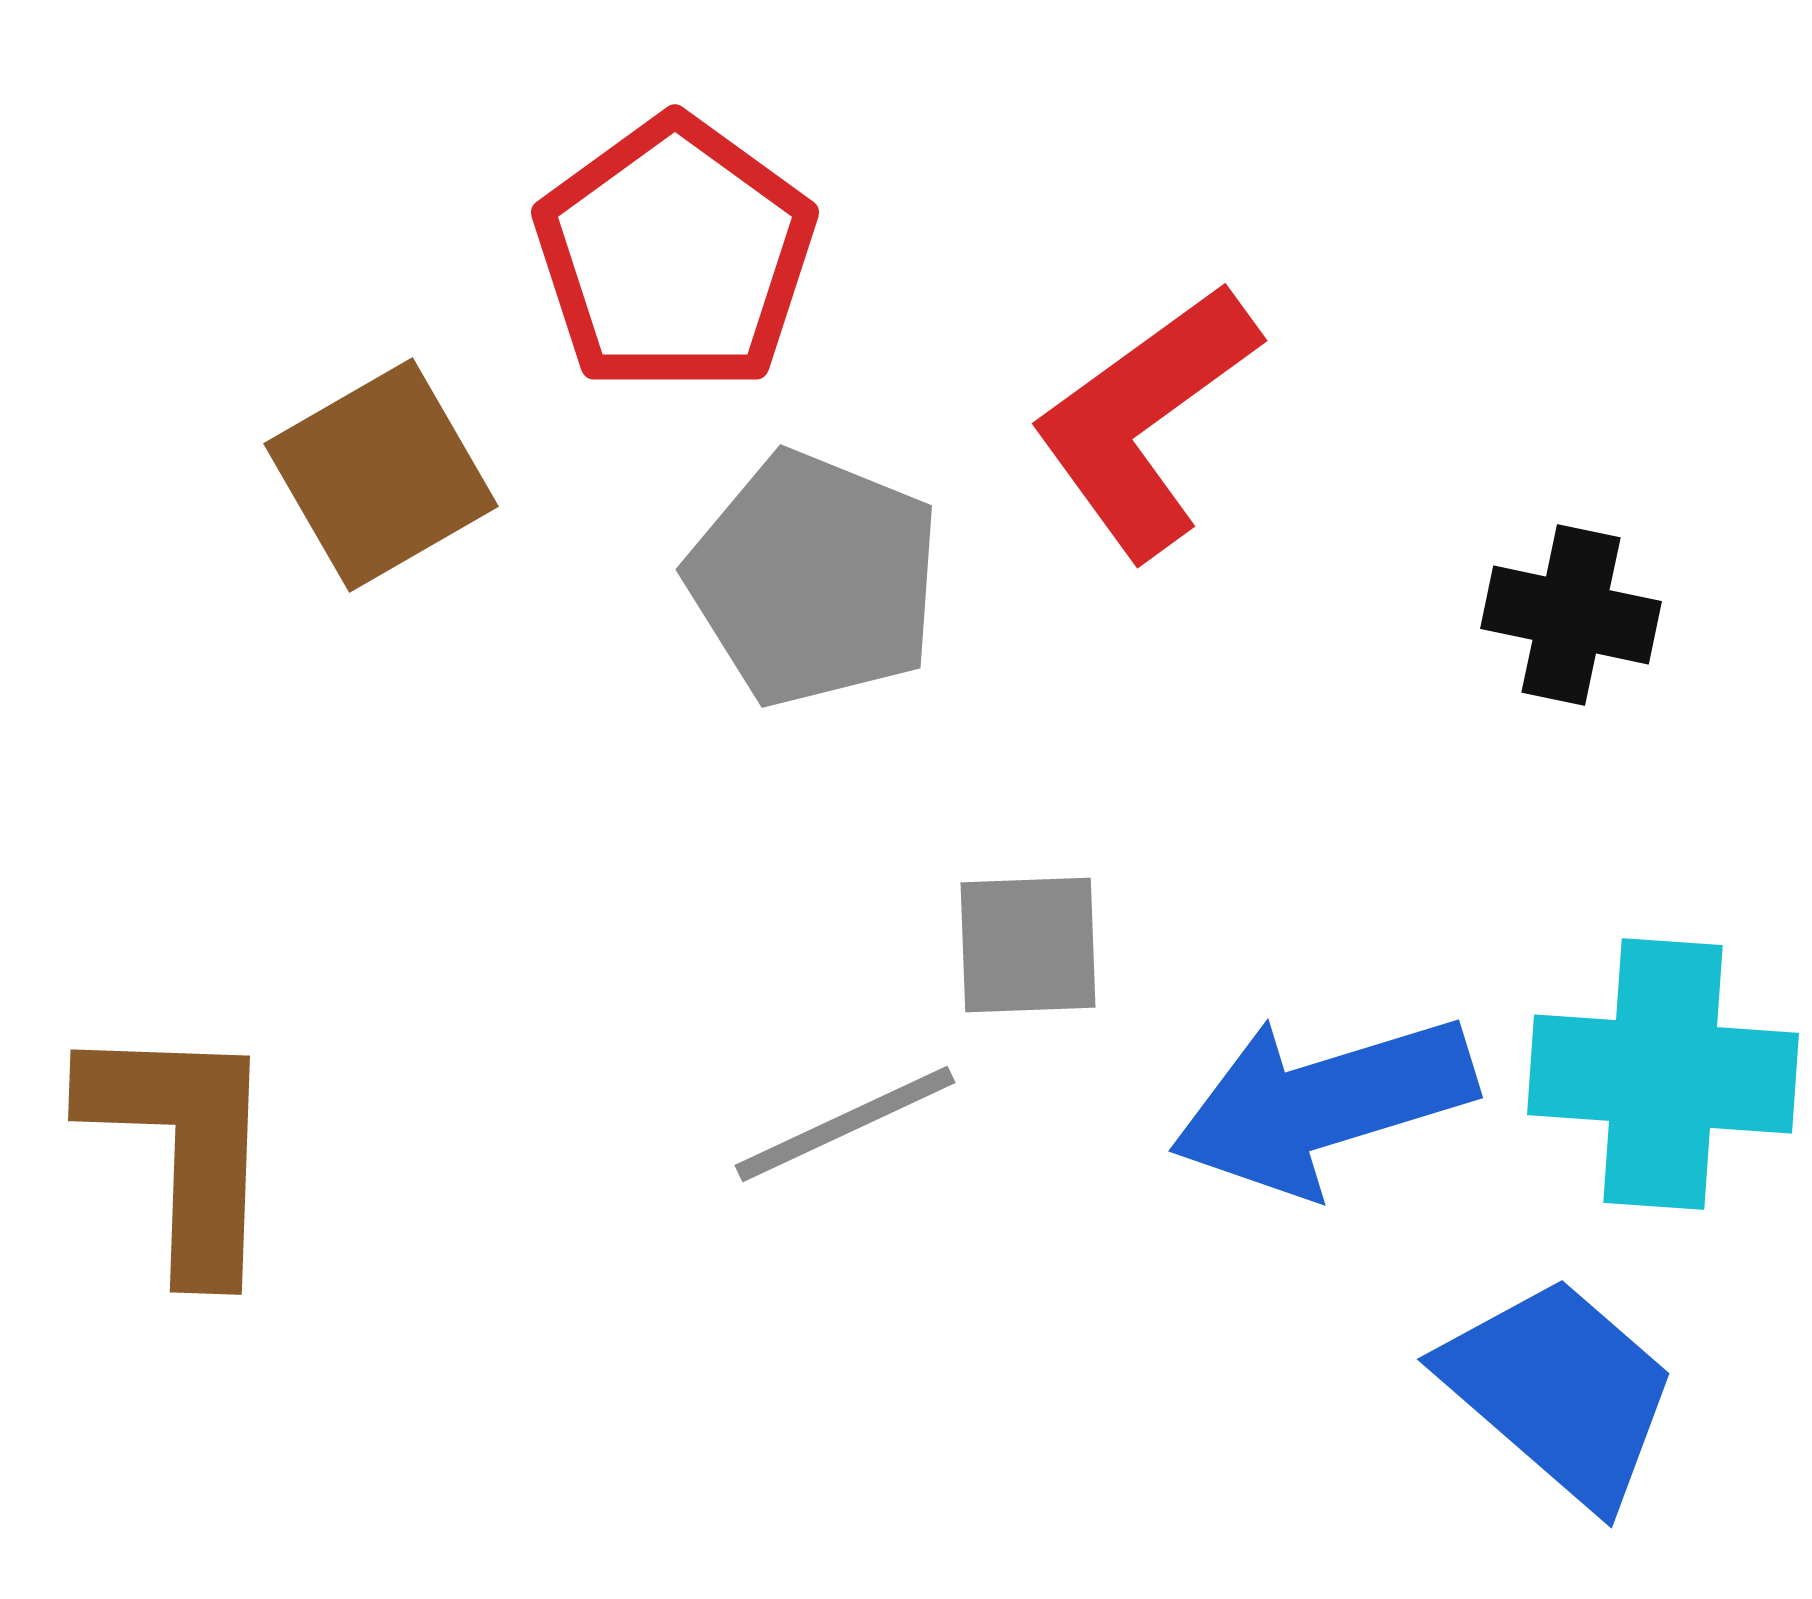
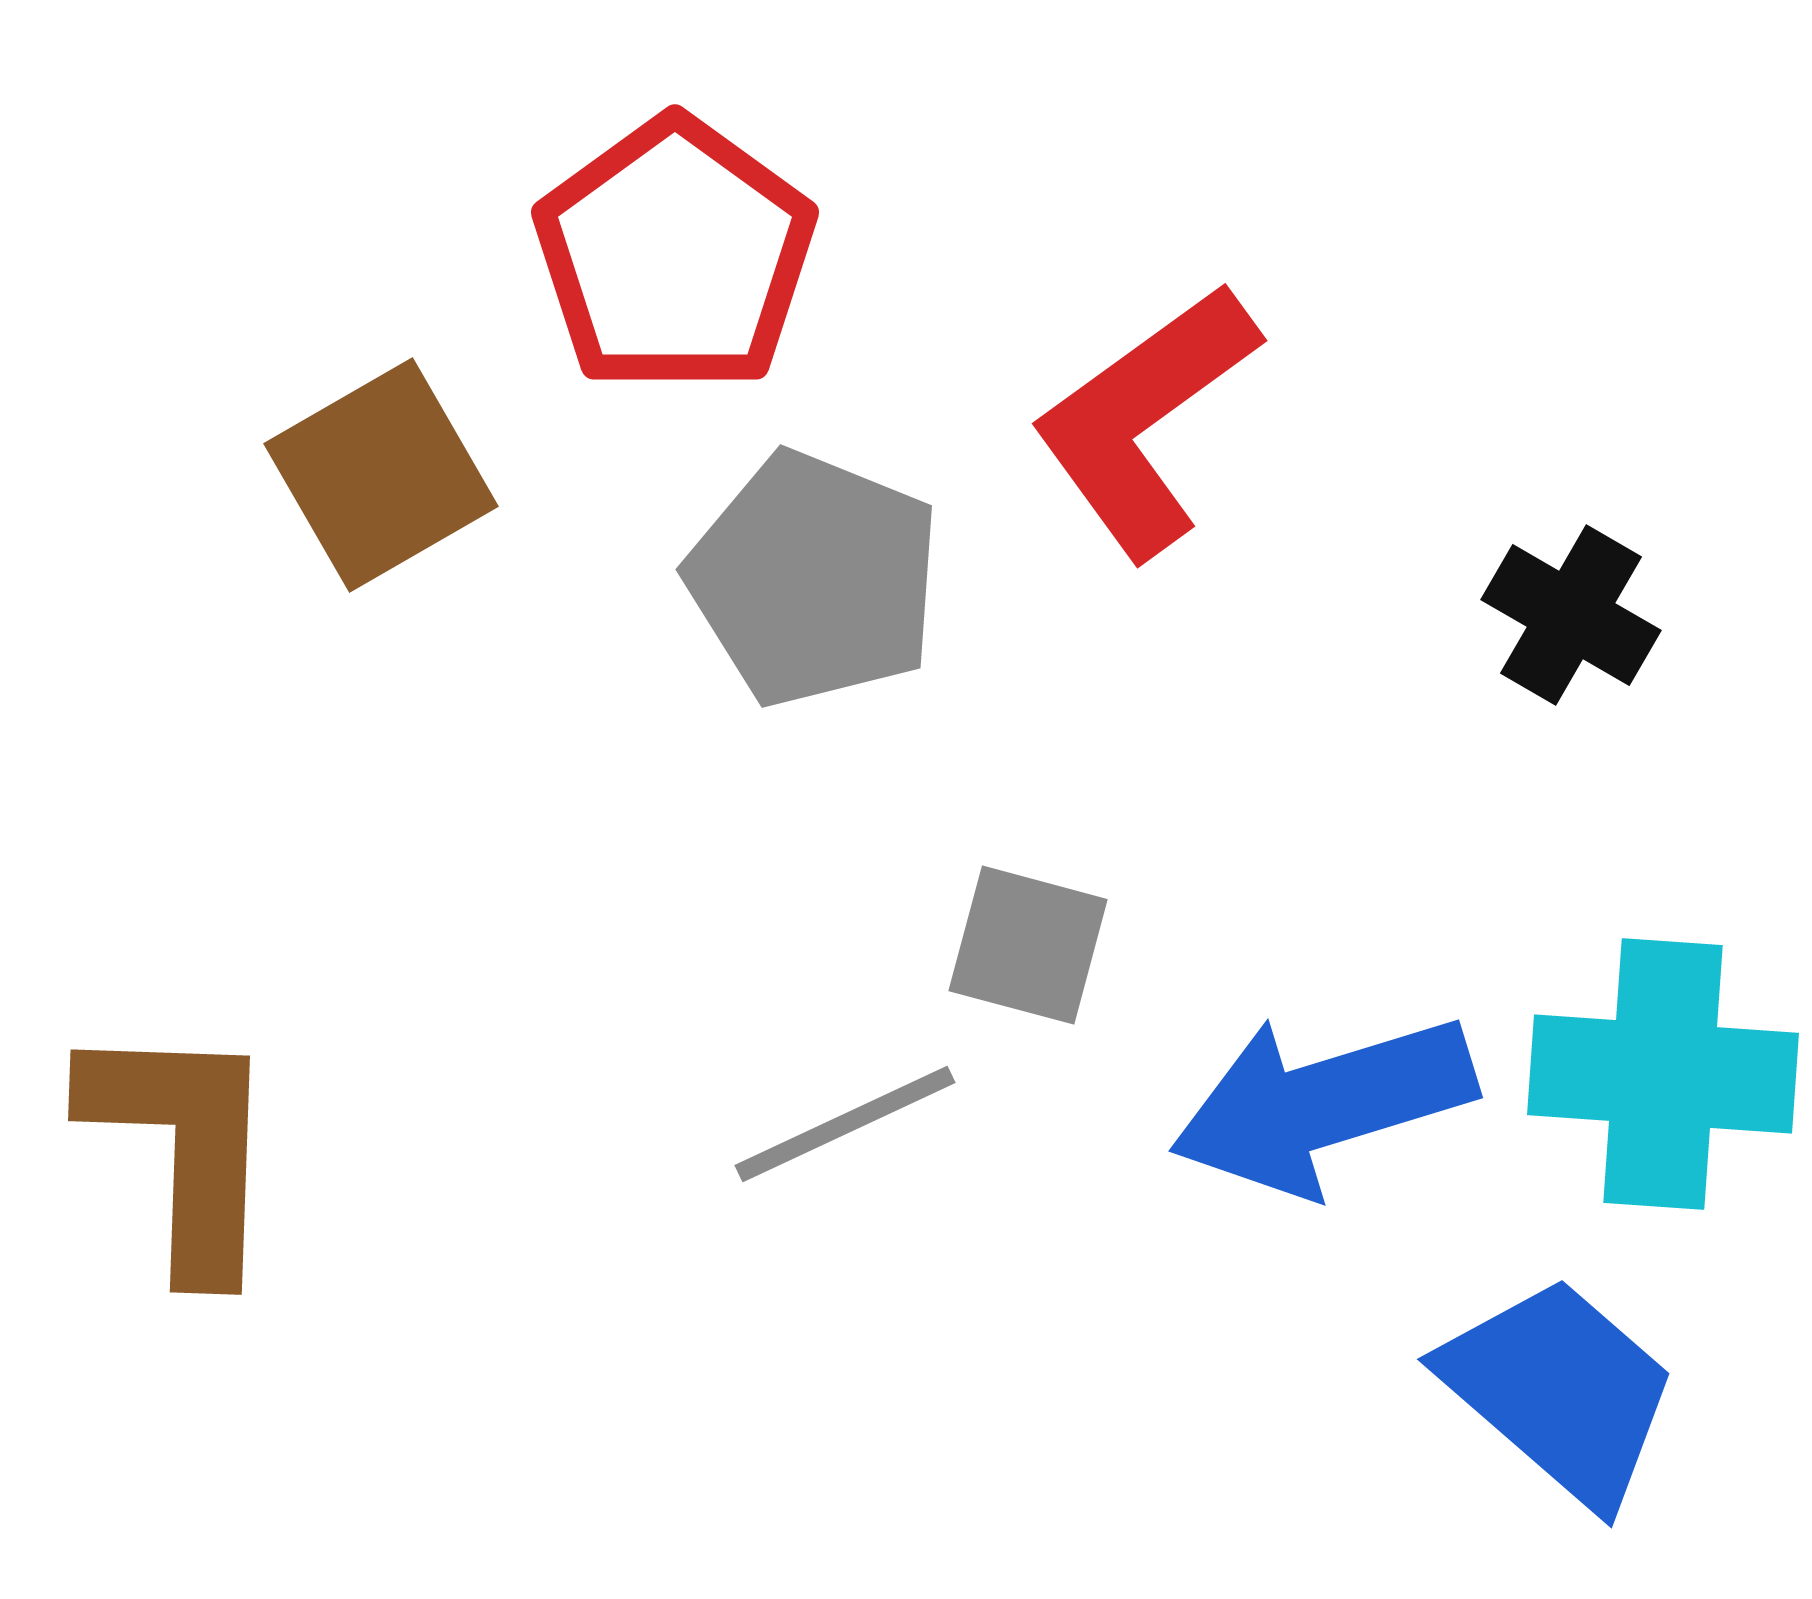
black cross: rotated 18 degrees clockwise
gray square: rotated 17 degrees clockwise
